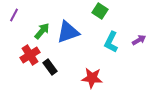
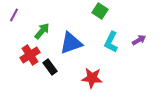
blue triangle: moved 3 px right, 11 px down
